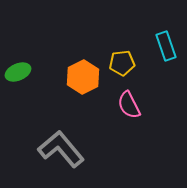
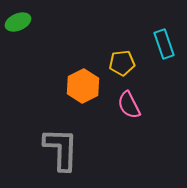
cyan rectangle: moved 2 px left, 2 px up
green ellipse: moved 50 px up
orange hexagon: moved 9 px down
gray L-shape: rotated 42 degrees clockwise
